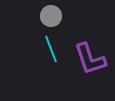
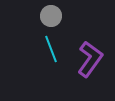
purple L-shape: rotated 126 degrees counterclockwise
